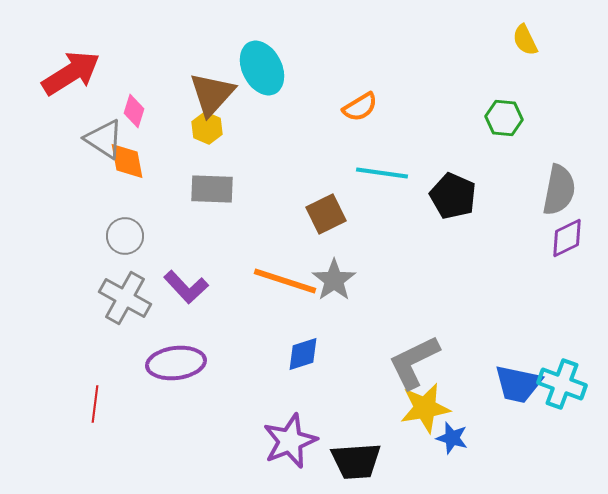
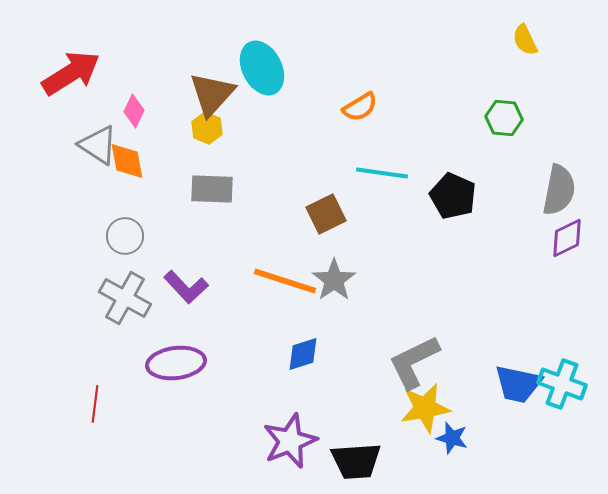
pink diamond: rotated 8 degrees clockwise
gray triangle: moved 6 px left, 6 px down
